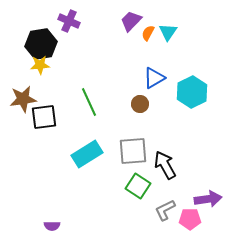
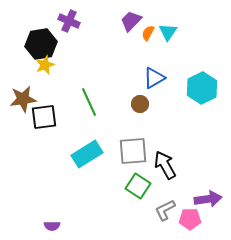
yellow star: moved 5 px right; rotated 18 degrees counterclockwise
cyan hexagon: moved 10 px right, 4 px up
